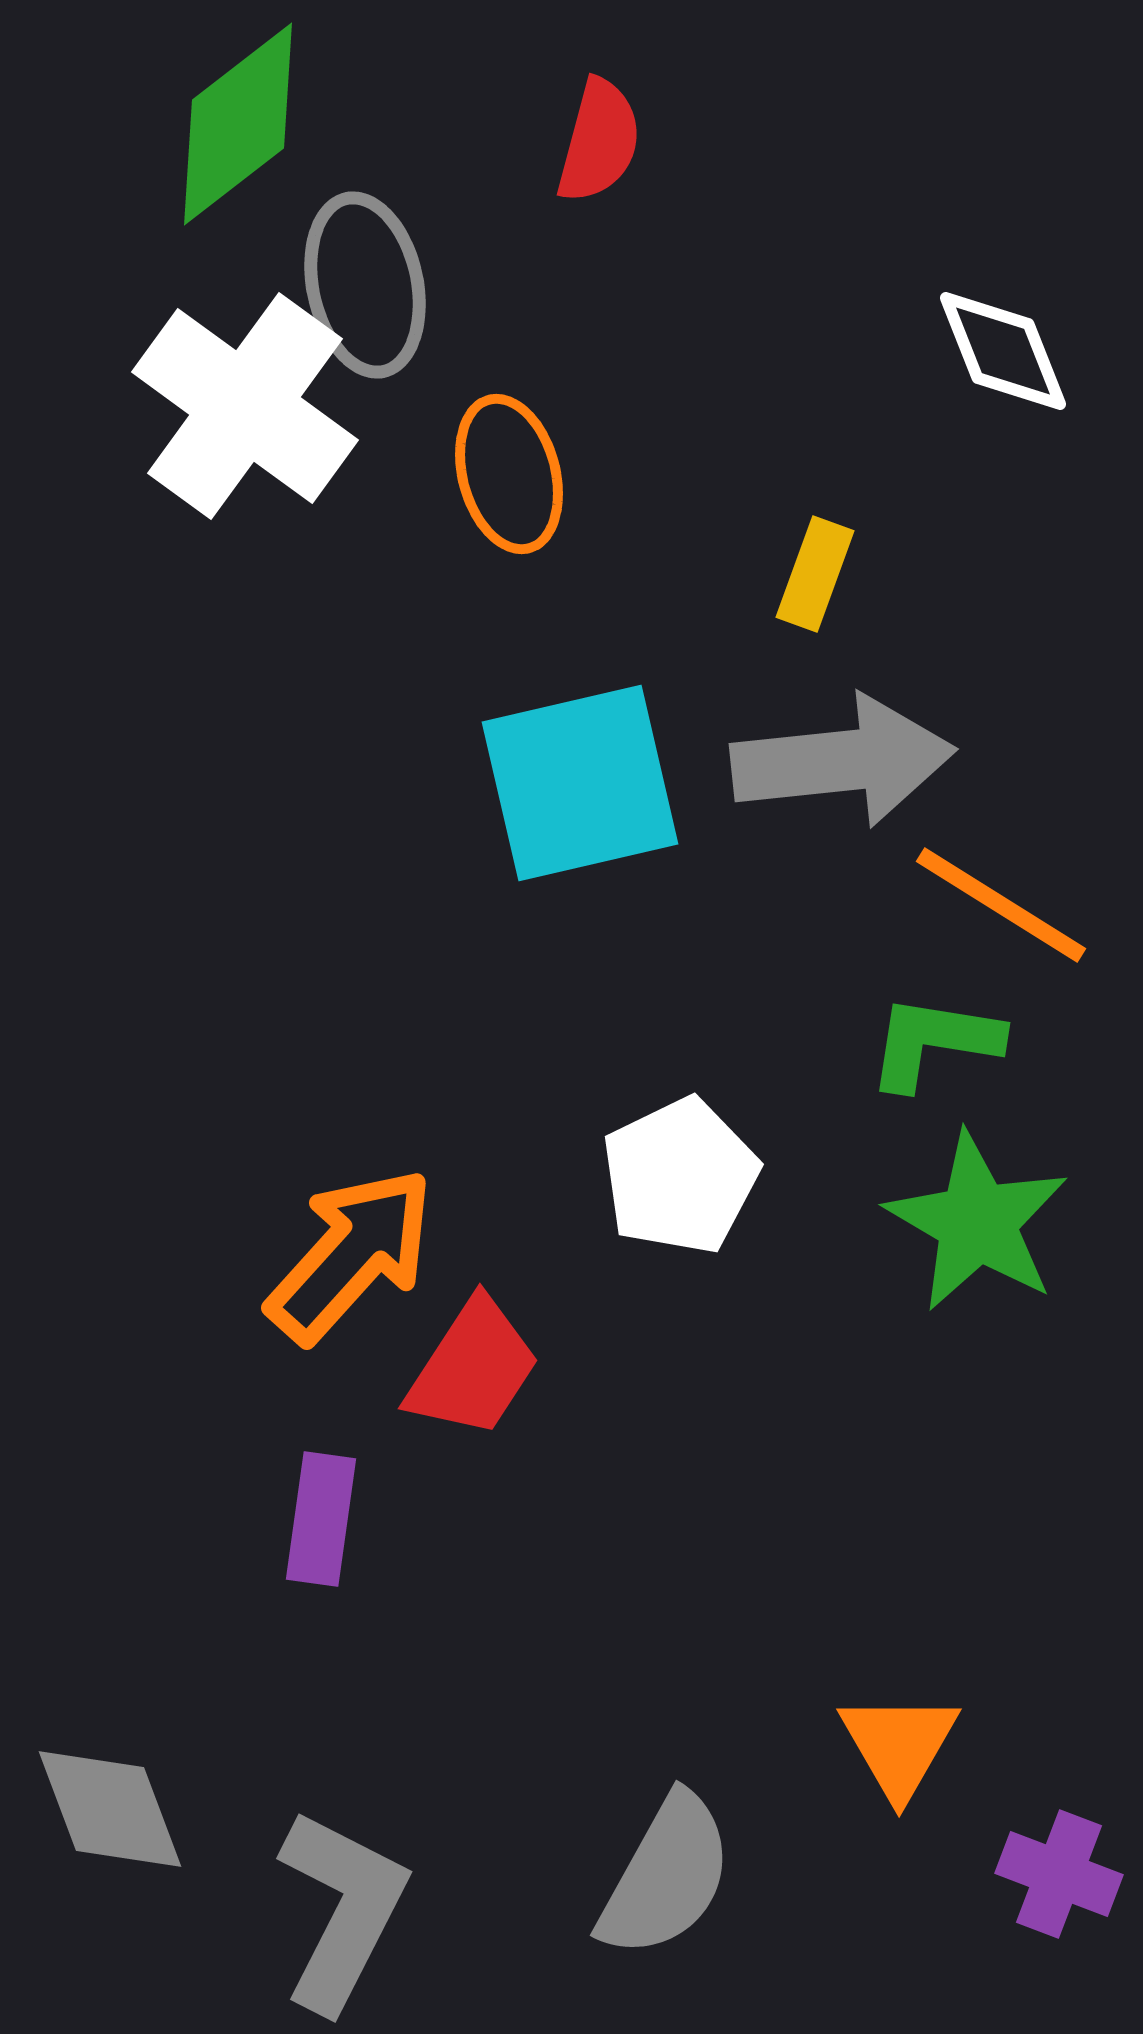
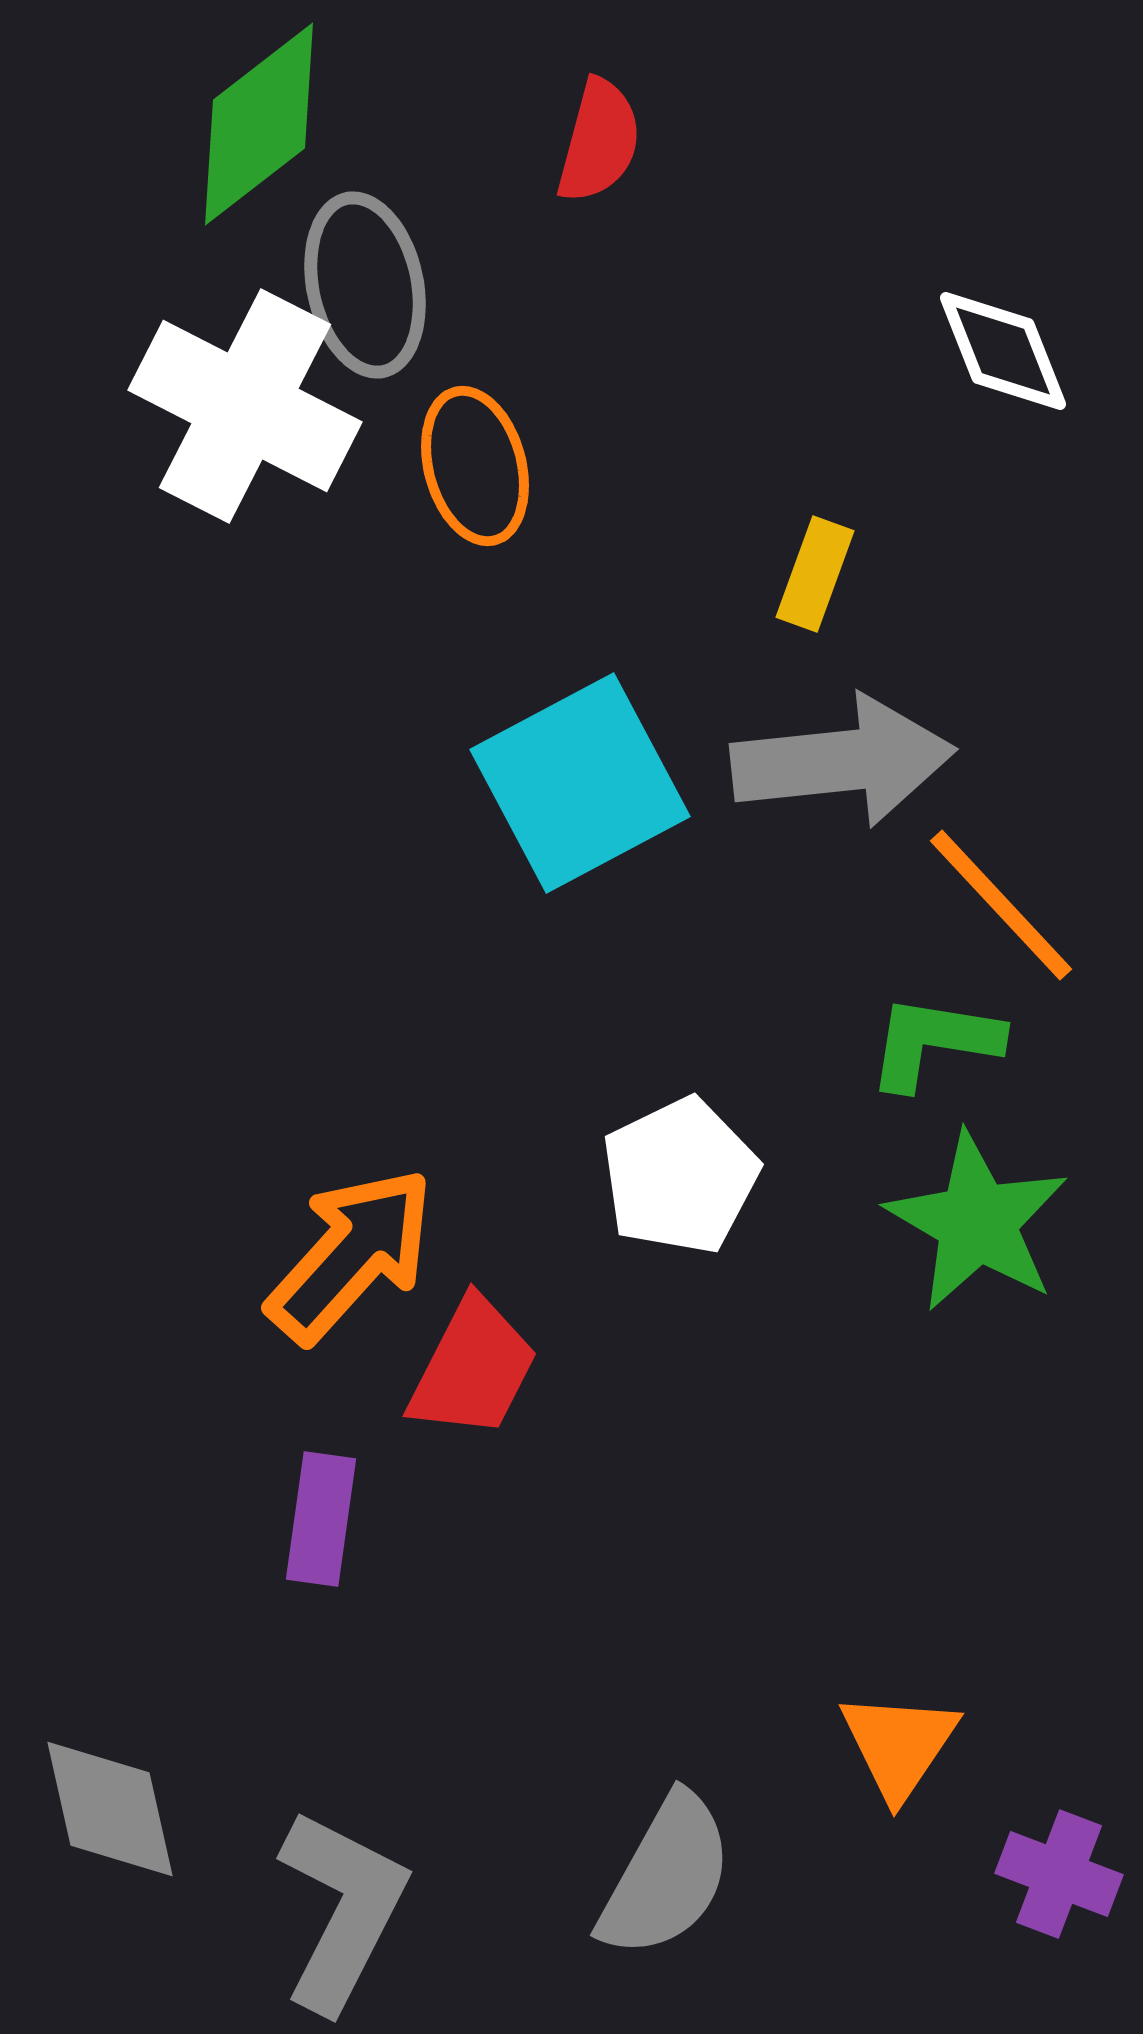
green diamond: moved 21 px right
white cross: rotated 9 degrees counterclockwise
orange ellipse: moved 34 px left, 8 px up
cyan square: rotated 15 degrees counterclockwise
orange line: rotated 15 degrees clockwise
red trapezoid: rotated 6 degrees counterclockwise
orange triangle: rotated 4 degrees clockwise
gray diamond: rotated 8 degrees clockwise
